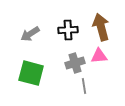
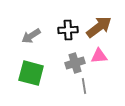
brown arrow: moved 2 px left; rotated 68 degrees clockwise
gray arrow: moved 1 px right, 2 px down
